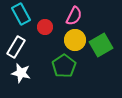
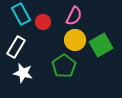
red circle: moved 2 px left, 5 px up
white star: moved 2 px right
